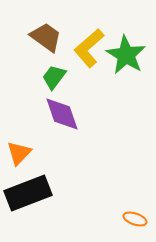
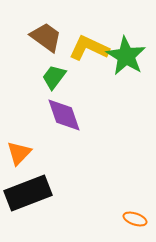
yellow L-shape: rotated 66 degrees clockwise
green star: moved 1 px down
purple diamond: moved 2 px right, 1 px down
